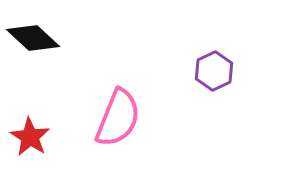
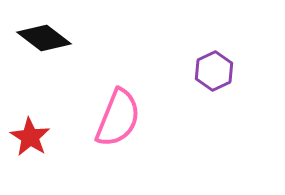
black diamond: moved 11 px right; rotated 6 degrees counterclockwise
